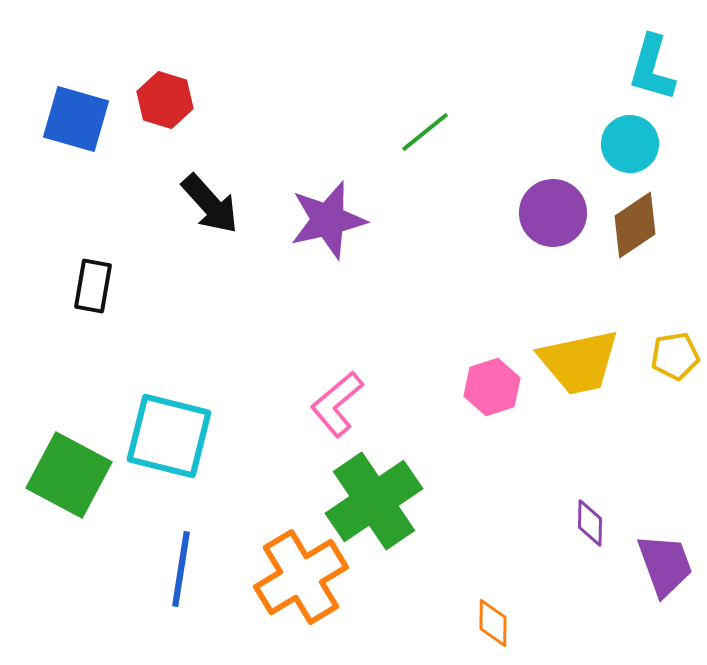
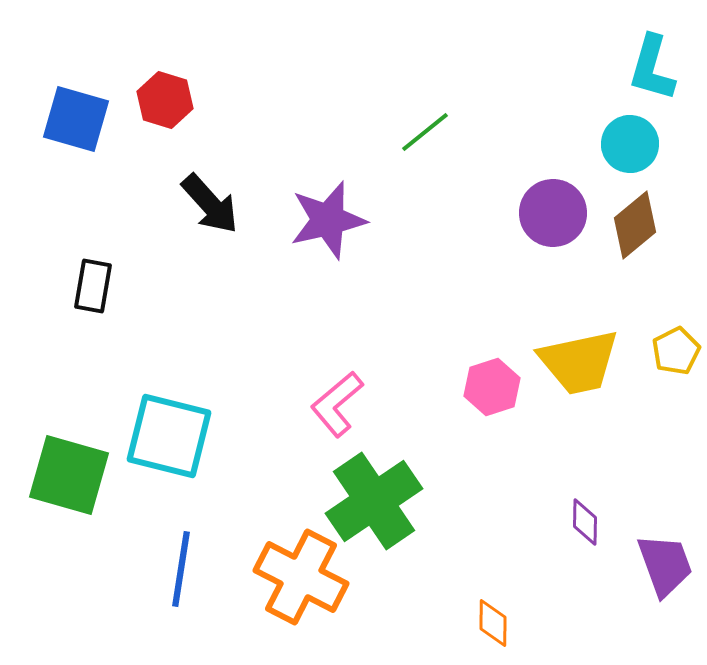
brown diamond: rotated 6 degrees counterclockwise
yellow pentagon: moved 1 px right, 5 px up; rotated 18 degrees counterclockwise
green square: rotated 12 degrees counterclockwise
purple diamond: moved 5 px left, 1 px up
orange cross: rotated 32 degrees counterclockwise
